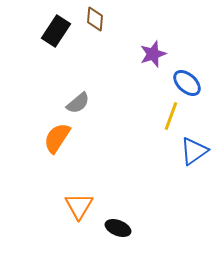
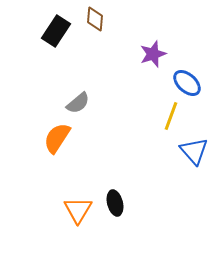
blue triangle: rotated 36 degrees counterclockwise
orange triangle: moved 1 px left, 4 px down
black ellipse: moved 3 px left, 25 px up; rotated 55 degrees clockwise
